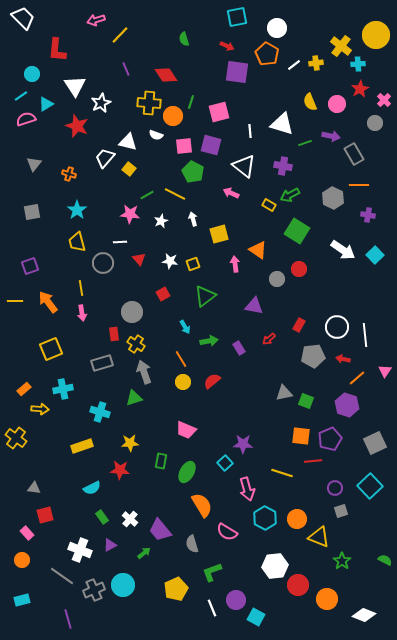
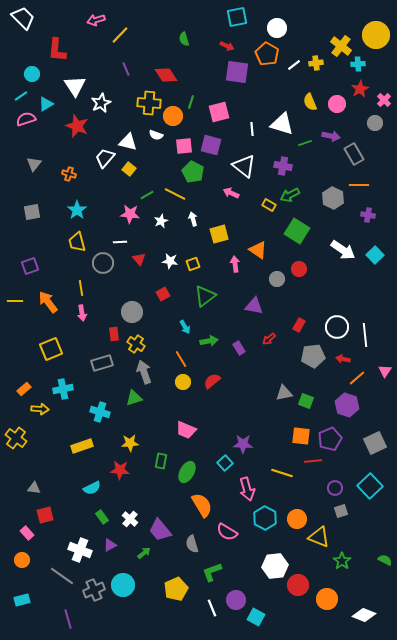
white line at (250, 131): moved 2 px right, 2 px up
